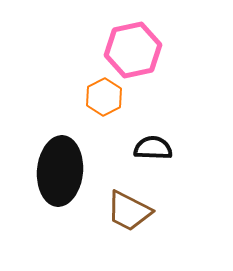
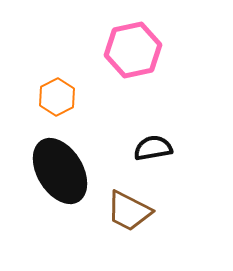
orange hexagon: moved 47 px left
black semicircle: rotated 12 degrees counterclockwise
black ellipse: rotated 36 degrees counterclockwise
